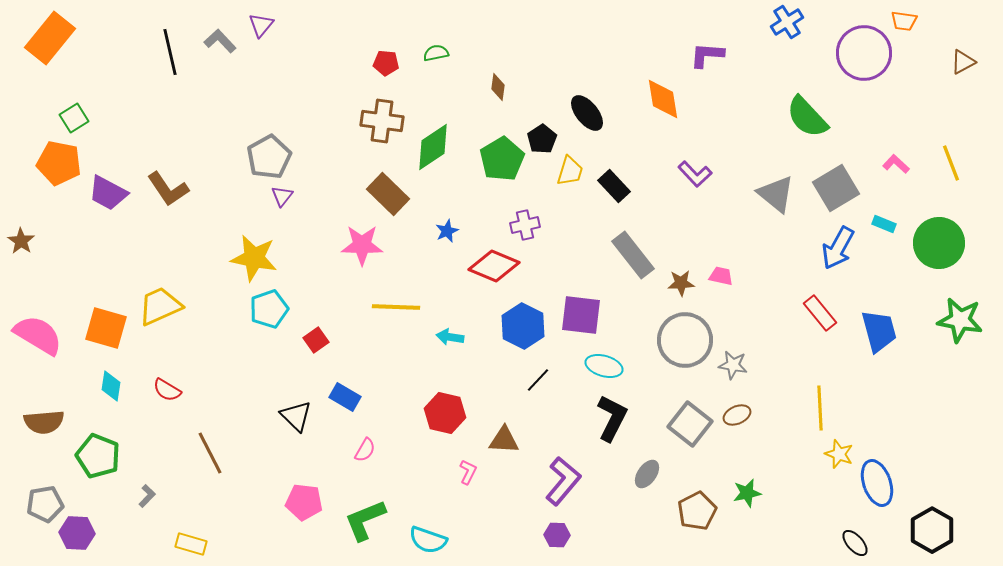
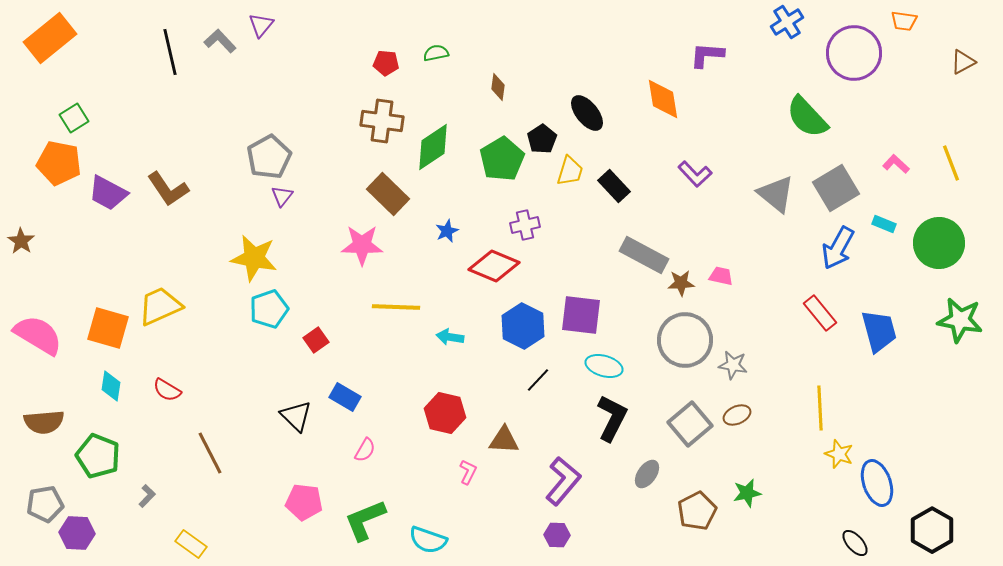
orange rectangle at (50, 38): rotated 12 degrees clockwise
purple circle at (864, 53): moved 10 px left
gray rectangle at (633, 255): moved 11 px right; rotated 24 degrees counterclockwise
orange square at (106, 328): moved 2 px right
gray square at (690, 424): rotated 12 degrees clockwise
yellow rectangle at (191, 544): rotated 20 degrees clockwise
